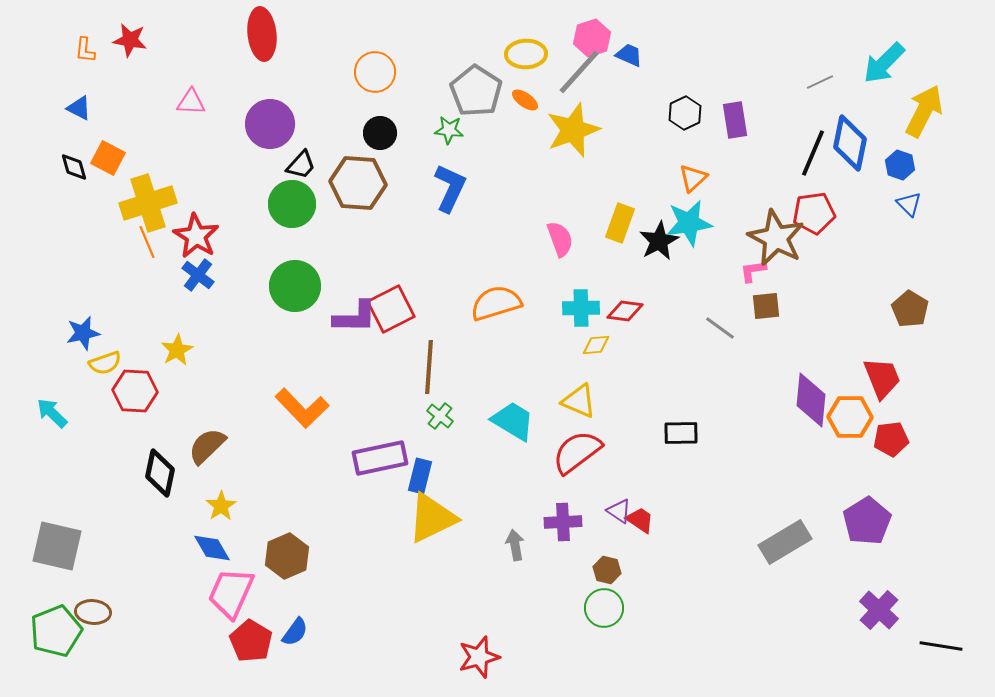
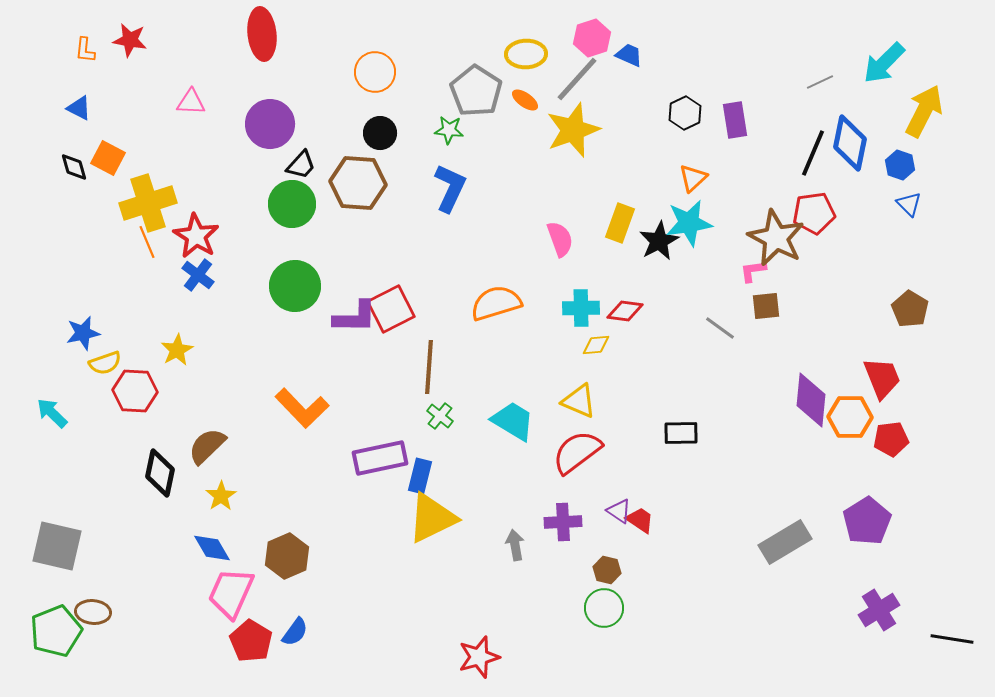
gray line at (579, 72): moved 2 px left, 7 px down
yellow star at (221, 506): moved 10 px up
purple cross at (879, 610): rotated 15 degrees clockwise
black line at (941, 646): moved 11 px right, 7 px up
